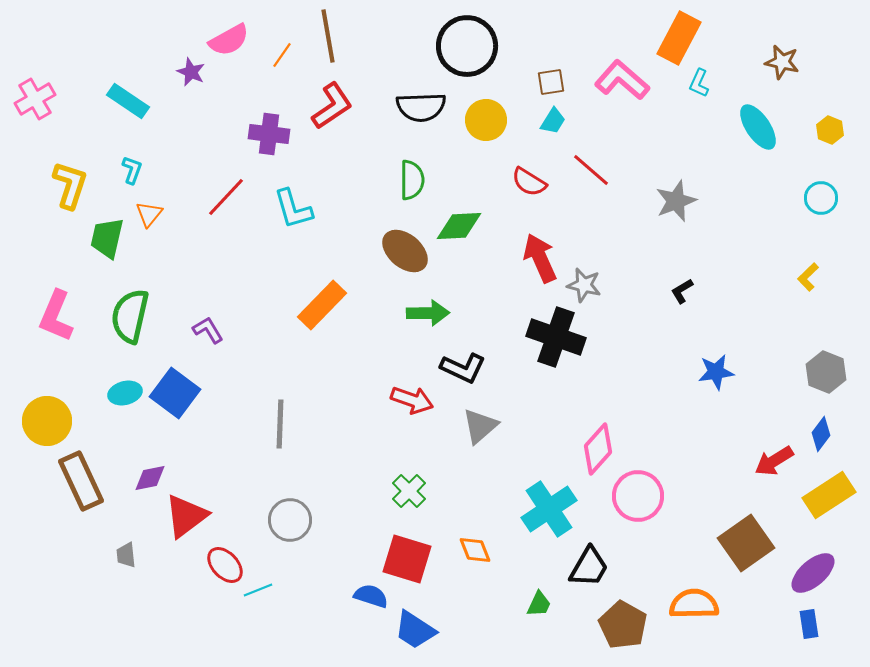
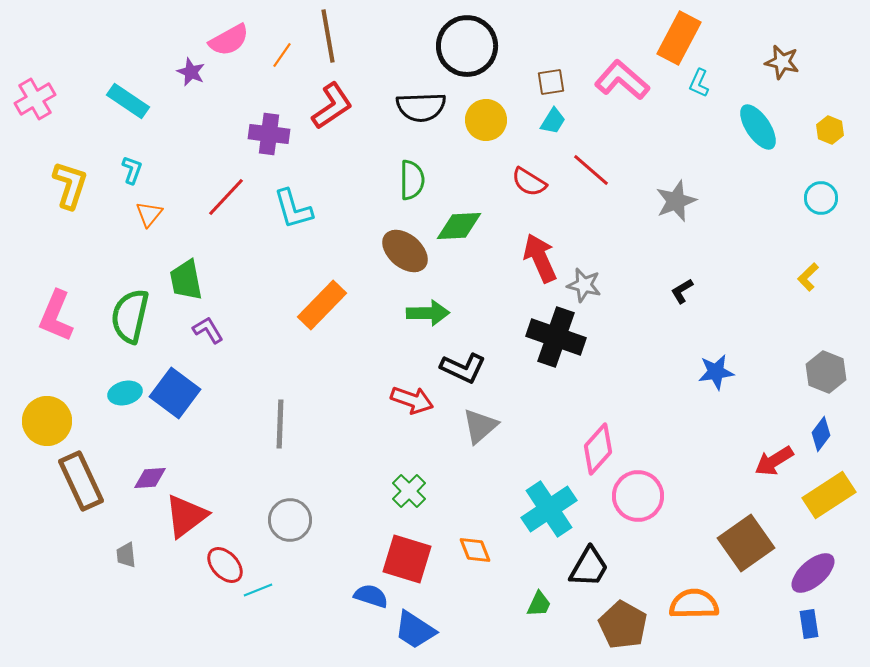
green trapezoid at (107, 238): moved 79 px right, 42 px down; rotated 24 degrees counterclockwise
purple diamond at (150, 478): rotated 8 degrees clockwise
